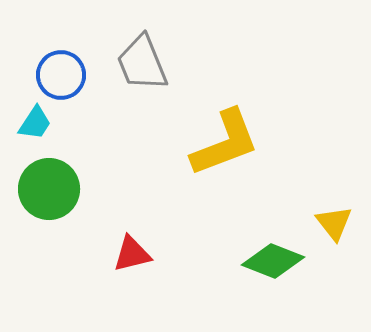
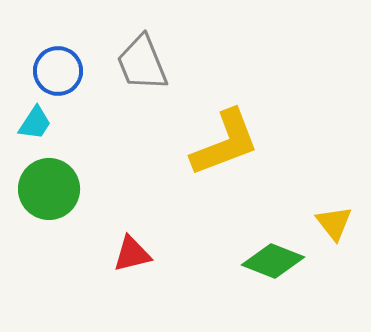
blue circle: moved 3 px left, 4 px up
